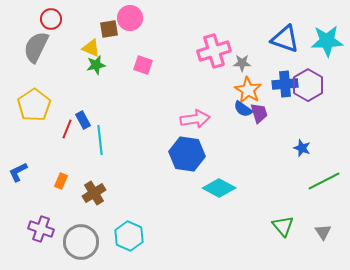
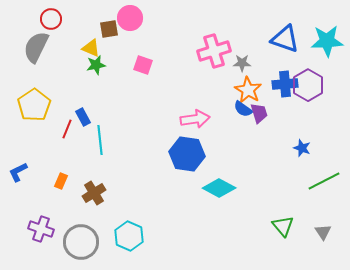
blue rectangle: moved 3 px up
